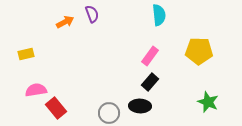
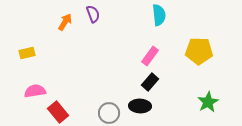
purple semicircle: moved 1 px right
orange arrow: rotated 30 degrees counterclockwise
yellow rectangle: moved 1 px right, 1 px up
pink semicircle: moved 1 px left, 1 px down
green star: rotated 20 degrees clockwise
red rectangle: moved 2 px right, 4 px down
